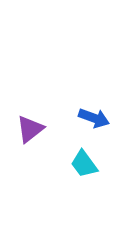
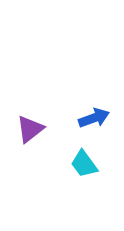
blue arrow: rotated 40 degrees counterclockwise
